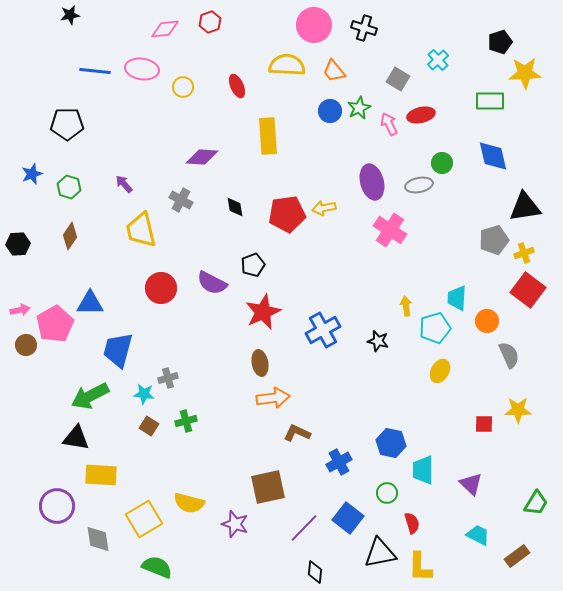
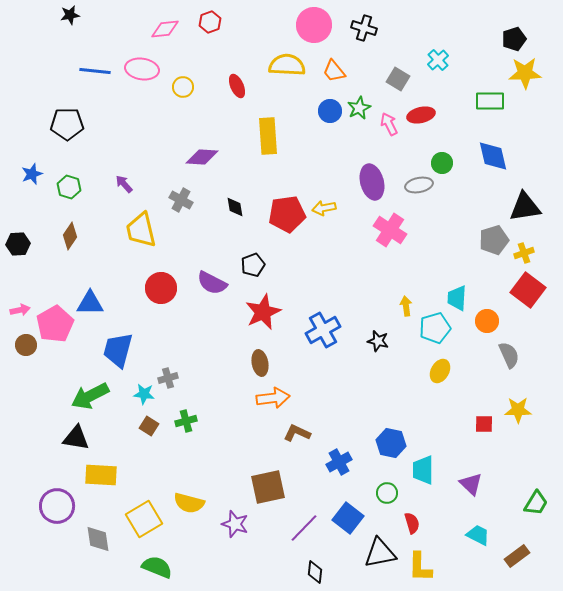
black pentagon at (500, 42): moved 14 px right, 3 px up
